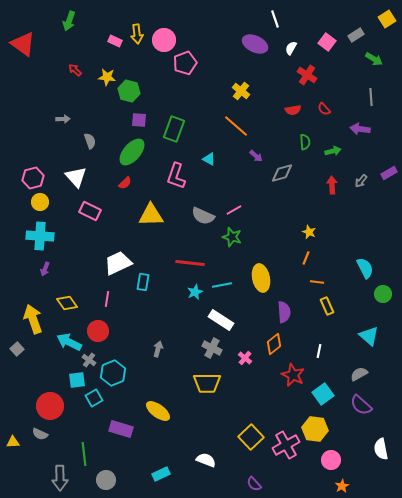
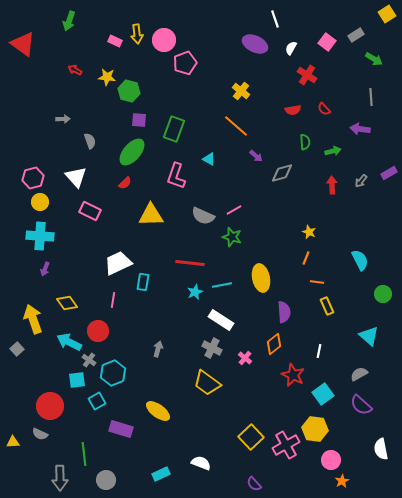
yellow square at (387, 19): moved 5 px up
red arrow at (75, 70): rotated 16 degrees counterclockwise
cyan semicircle at (365, 268): moved 5 px left, 8 px up
pink line at (107, 299): moved 6 px right, 1 px down
yellow trapezoid at (207, 383): rotated 36 degrees clockwise
cyan square at (94, 398): moved 3 px right, 3 px down
white semicircle at (206, 460): moved 5 px left, 3 px down
orange star at (342, 486): moved 5 px up
